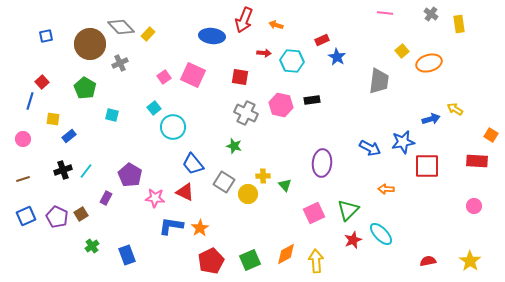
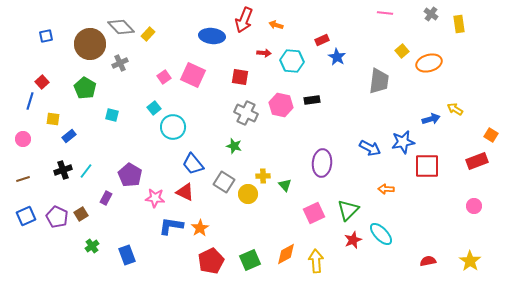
red rectangle at (477, 161): rotated 25 degrees counterclockwise
